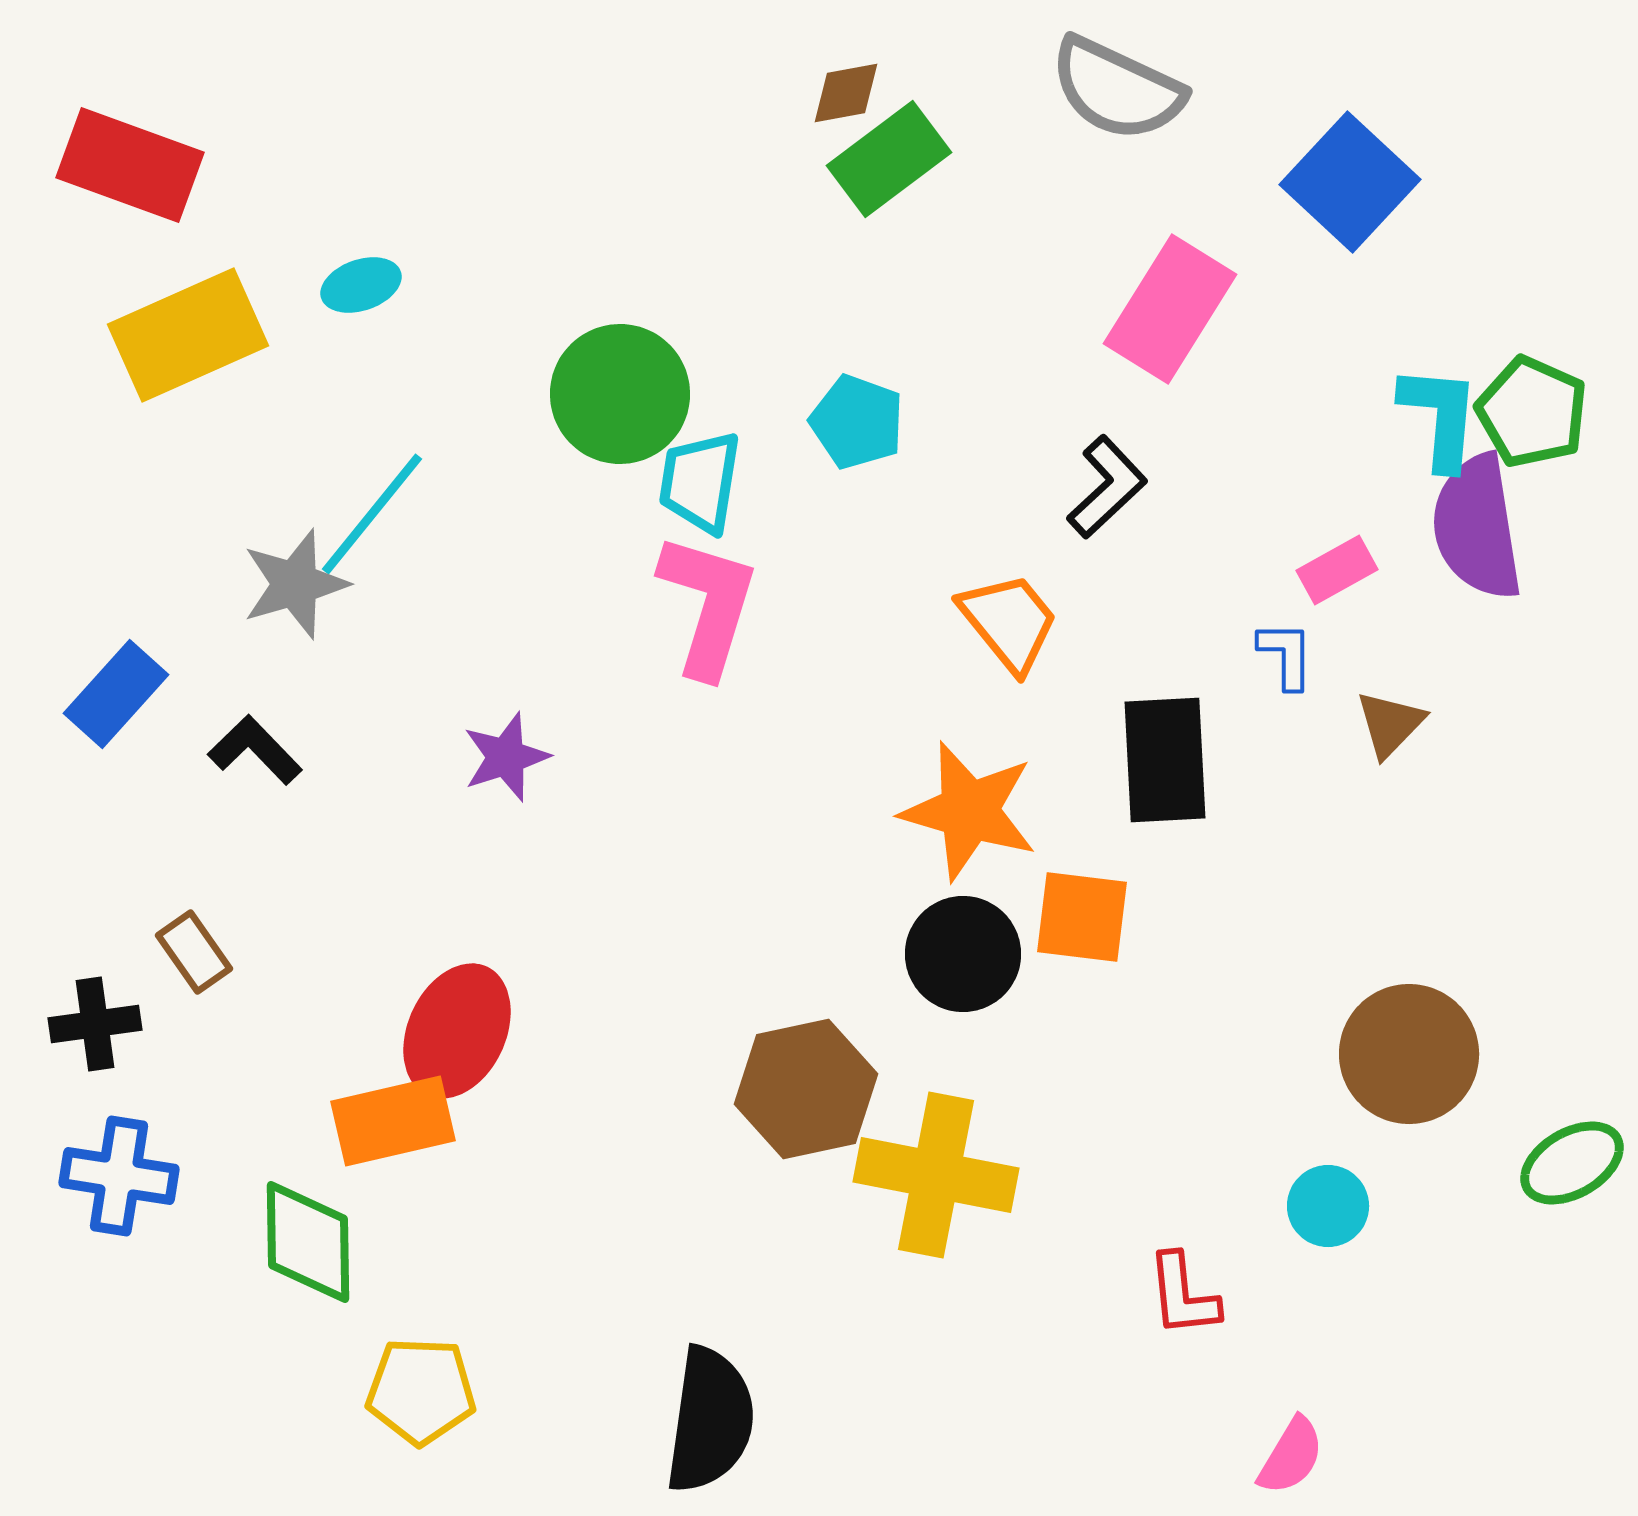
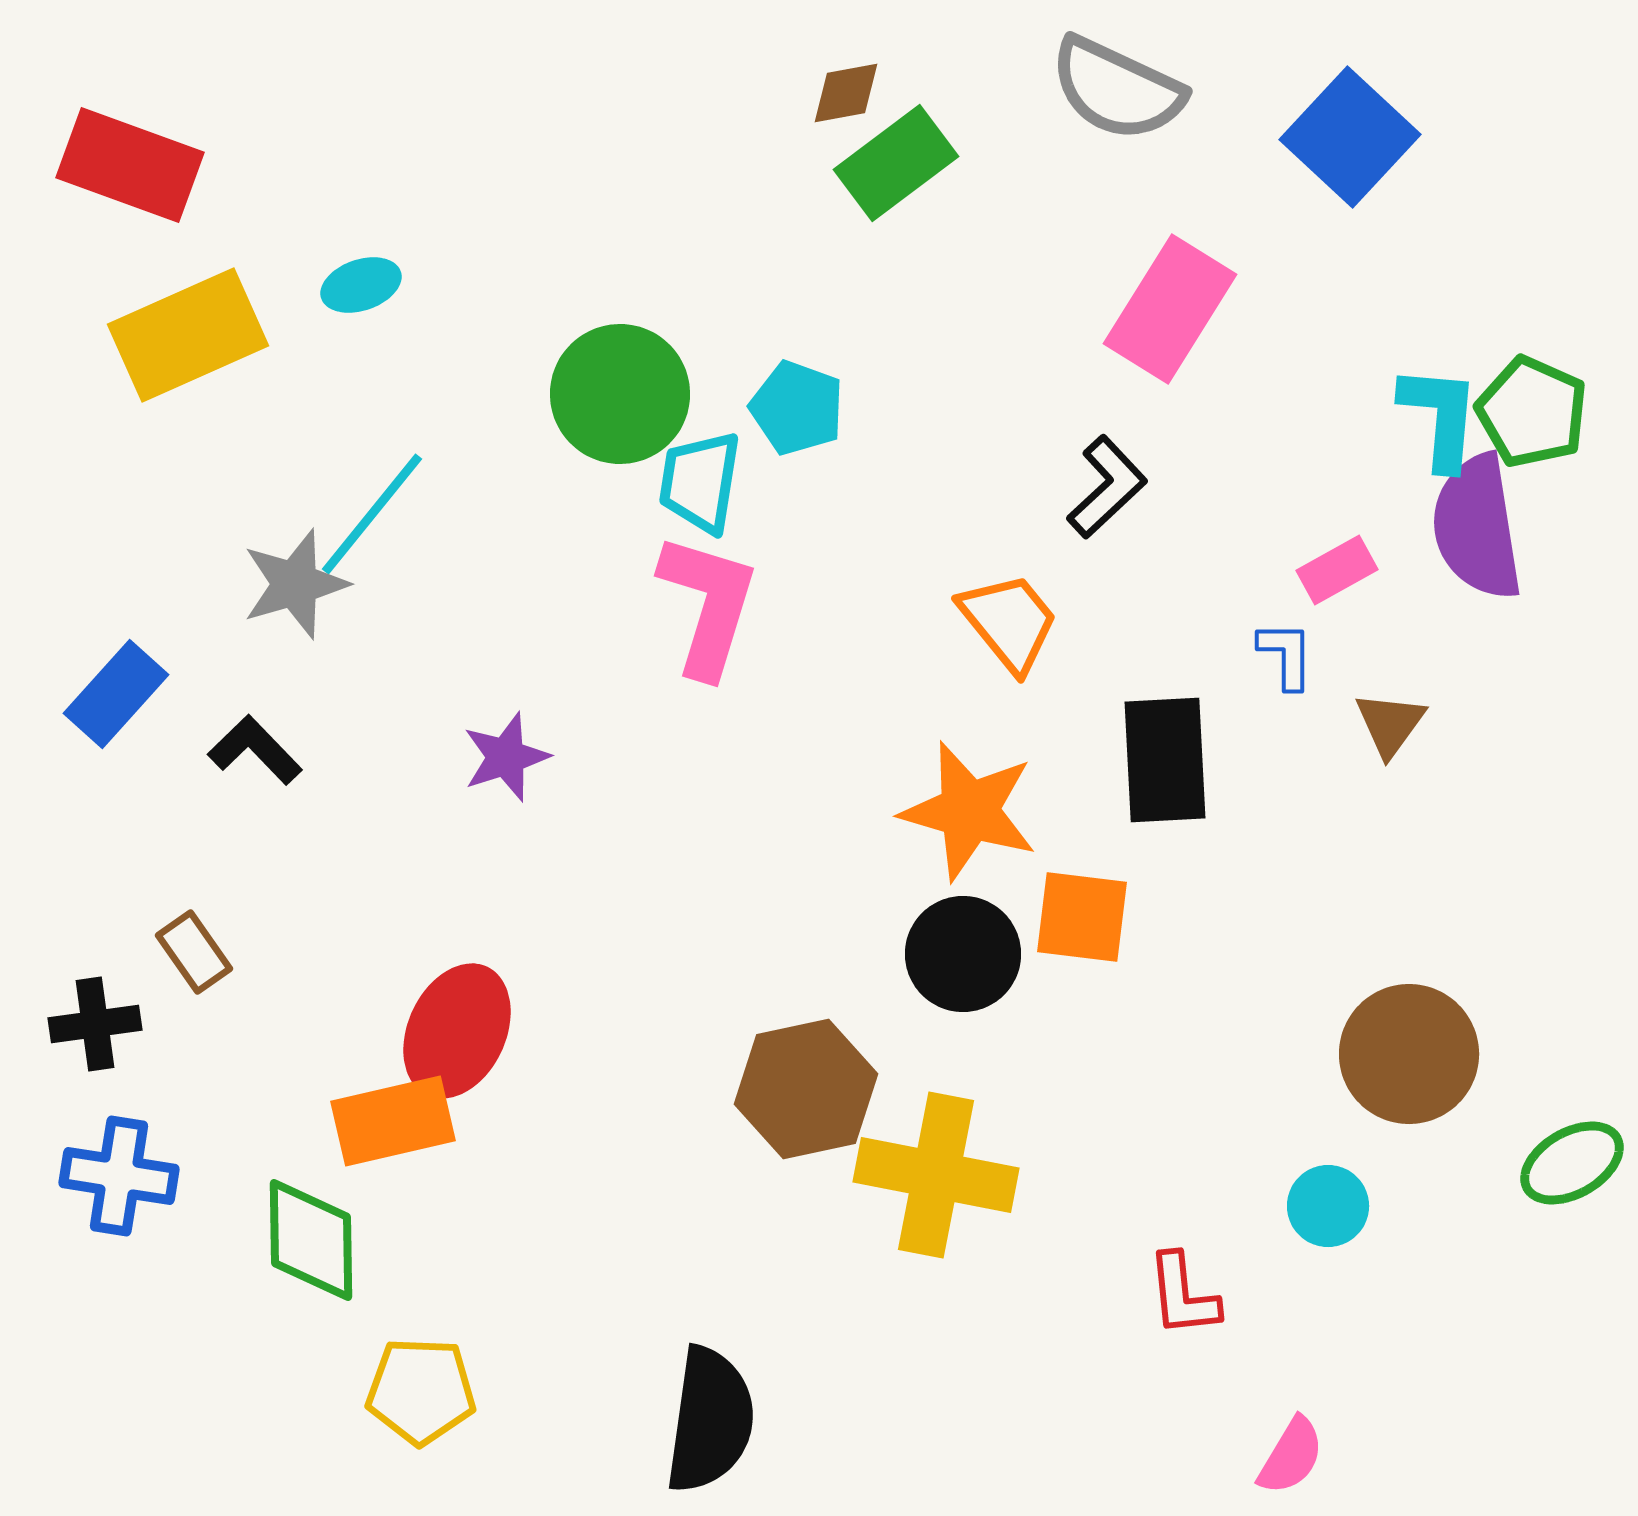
green rectangle at (889, 159): moved 7 px right, 4 px down
blue square at (1350, 182): moved 45 px up
cyan pentagon at (857, 422): moved 60 px left, 14 px up
brown triangle at (1390, 724): rotated 8 degrees counterclockwise
green diamond at (308, 1242): moved 3 px right, 2 px up
